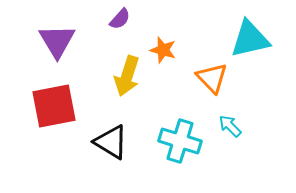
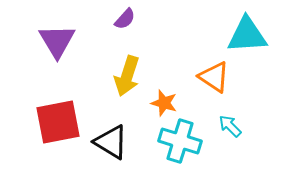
purple semicircle: moved 5 px right
cyan triangle: moved 3 px left, 4 px up; rotated 9 degrees clockwise
orange star: moved 1 px right, 53 px down
orange triangle: moved 2 px right, 1 px up; rotated 12 degrees counterclockwise
red square: moved 4 px right, 16 px down
